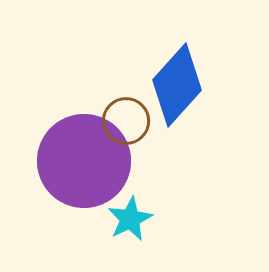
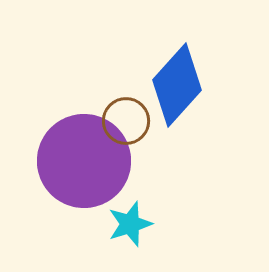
cyan star: moved 5 px down; rotated 9 degrees clockwise
